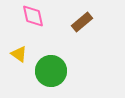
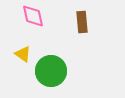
brown rectangle: rotated 55 degrees counterclockwise
yellow triangle: moved 4 px right
